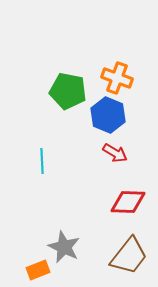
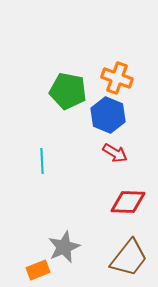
gray star: rotated 24 degrees clockwise
brown trapezoid: moved 2 px down
